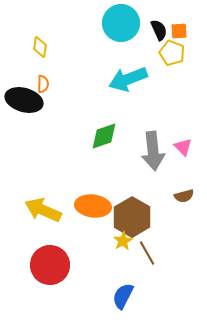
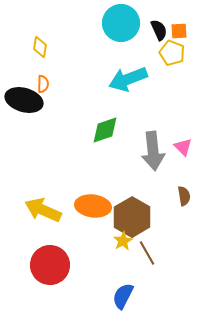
green diamond: moved 1 px right, 6 px up
brown semicircle: rotated 84 degrees counterclockwise
